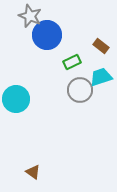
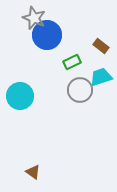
gray star: moved 4 px right, 2 px down
cyan circle: moved 4 px right, 3 px up
